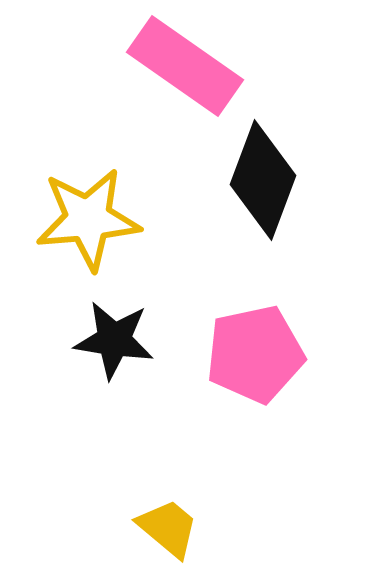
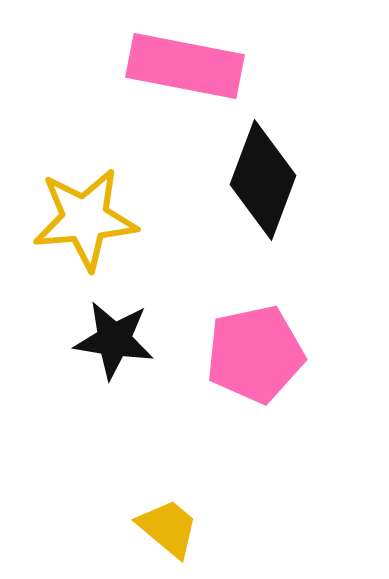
pink rectangle: rotated 24 degrees counterclockwise
yellow star: moved 3 px left
